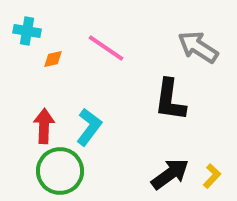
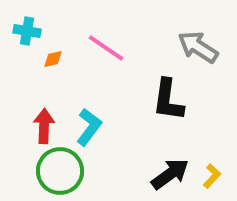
black L-shape: moved 2 px left
